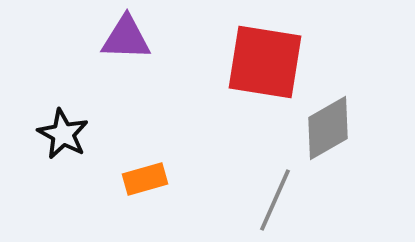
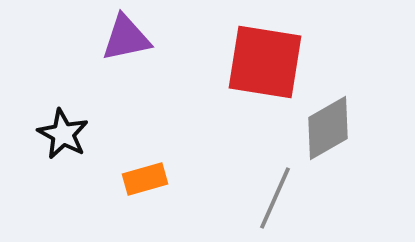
purple triangle: rotated 14 degrees counterclockwise
gray line: moved 2 px up
